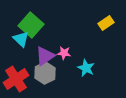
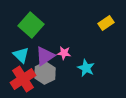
cyan triangle: moved 16 px down
red cross: moved 7 px right
